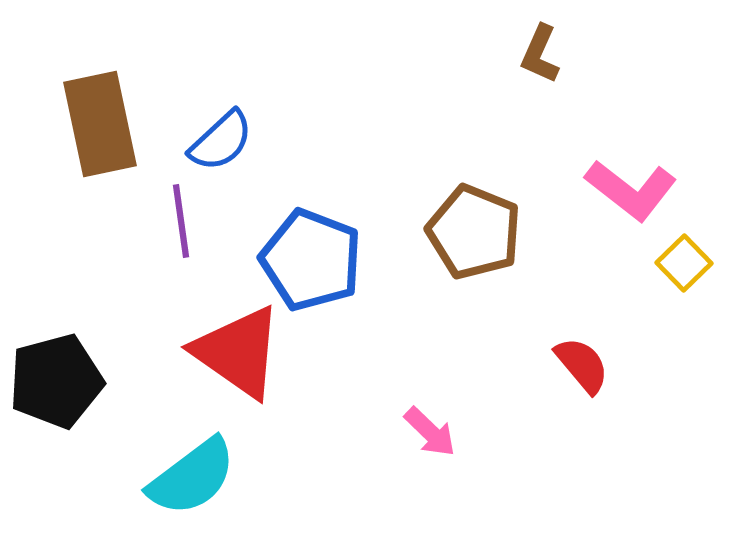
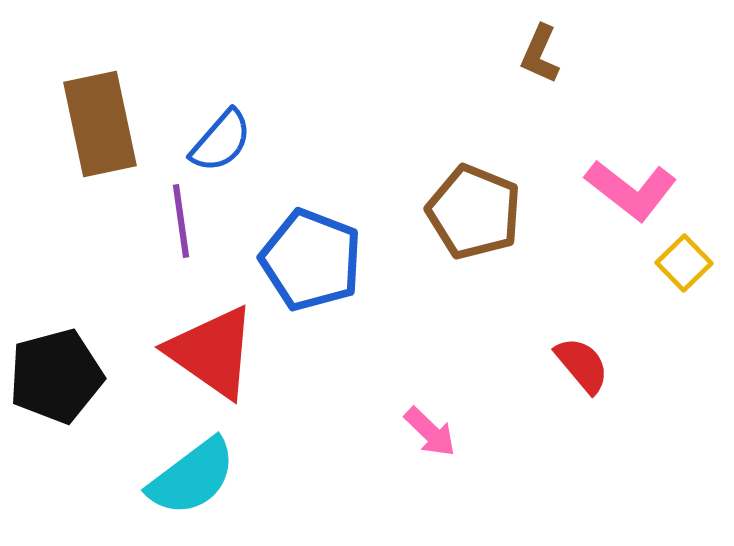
blue semicircle: rotated 6 degrees counterclockwise
brown pentagon: moved 20 px up
red triangle: moved 26 px left
black pentagon: moved 5 px up
